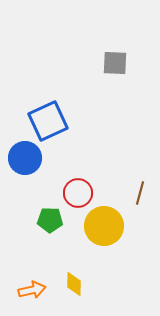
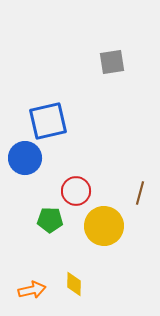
gray square: moved 3 px left, 1 px up; rotated 12 degrees counterclockwise
blue square: rotated 12 degrees clockwise
red circle: moved 2 px left, 2 px up
